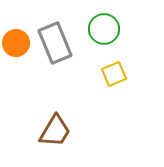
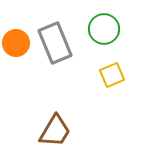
yellow square: moved 2 px left, 1 px down
